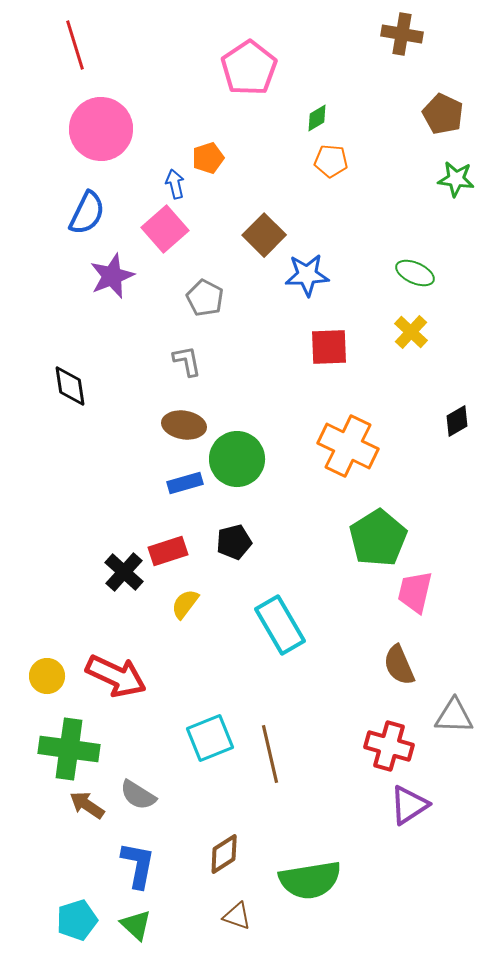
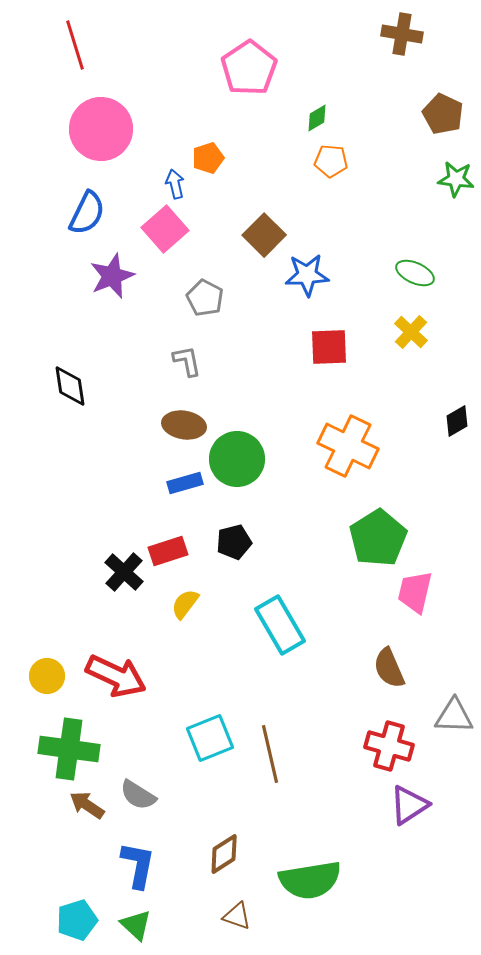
brown semicircle at (399, 665): moved 10 px left, 3 px down
